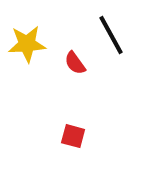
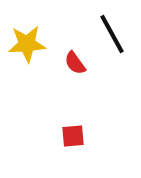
black line: moved 1 px right, 1 px up
red square: rotated 20 degrees counterclockwise
